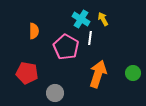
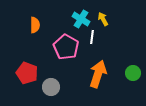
orange semicircle: moved 1 px right, 6 px up
white line: moved 2 px right, 1 px up
red pentagon: rotated 10 degrees clockwise
gray circle: moved 4 px left, 6 px up
